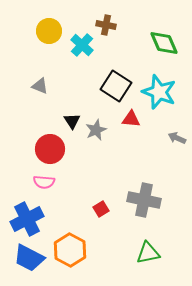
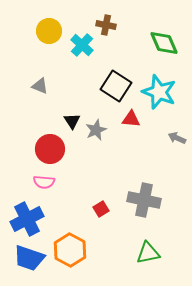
blue trapezoid: rotated 8 degrees counterclockwise
